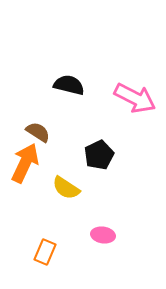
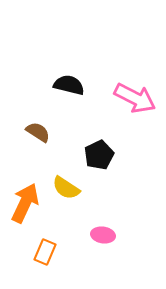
orange arrow: moved 40 px down
